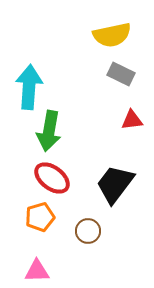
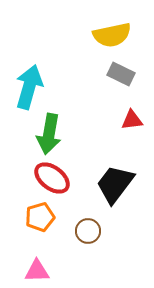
cyan arrow: rotated 12 degrees clockwise
green arrow: moved 3 px down
